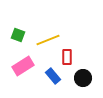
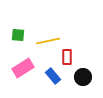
green square: rotated 16 degrees counterclockwise
yellow line: moved 1 px down; rotated 10 degrees clockwise
pink rectangle: moved 2 px down
black circle: moved 1 px up
